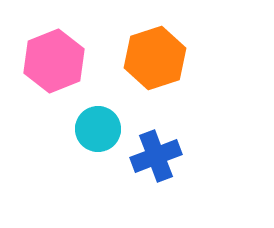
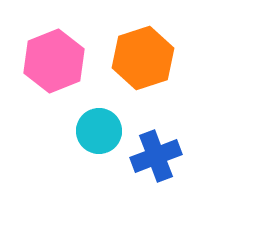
orange hexagon: moved 12 px left
cyan circle: moved 1 px right, 2 px down
